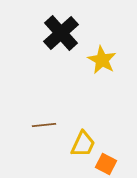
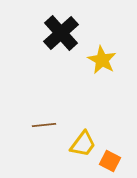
yellow trapezoid: rotated 12 degrees clockwise
orange square: moved 4 px right, 3 px up
